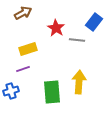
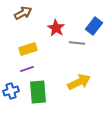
blue rectangle: moved 4 px down
gray line: moved 3 px down
purple line: moved 4 px right
yellow arrow: rotated 60 degrees clockwise
green rectangle: moved 14 px left
